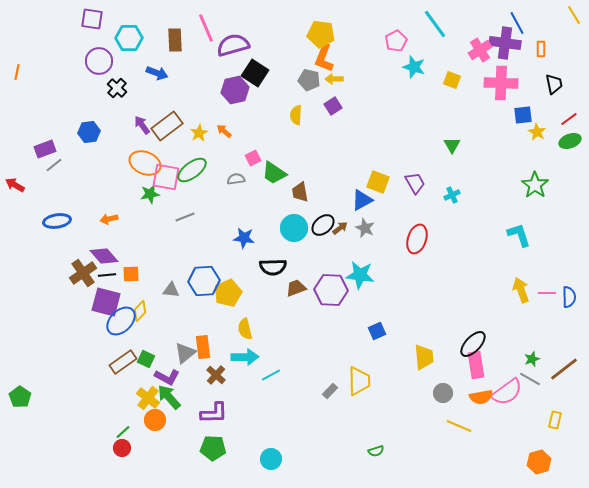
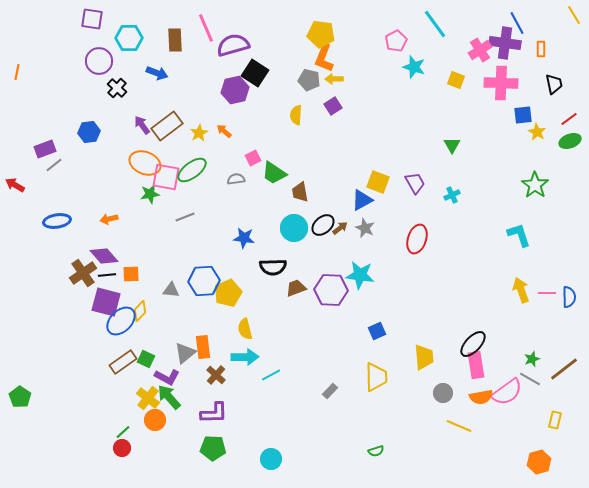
yellow square at (452, 80): moved 4 px right
yellow trapezoid at (359, 381): moved 17 px right, 4 px up
